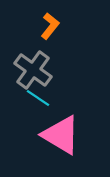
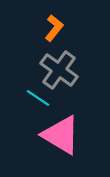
orange L-shape: moved 4 px right, 2 px down
gray cross: moved 26 px right
